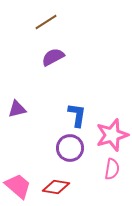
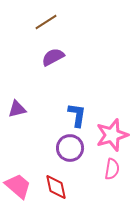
red diamond: rotated 68 degrees clockwise
